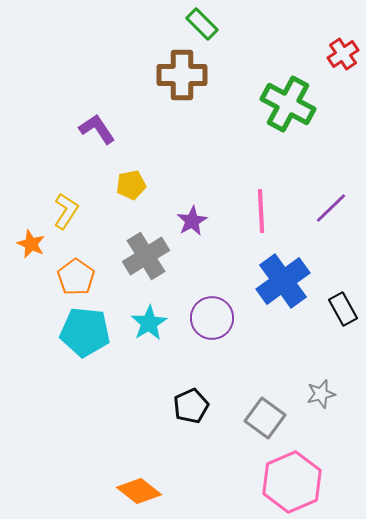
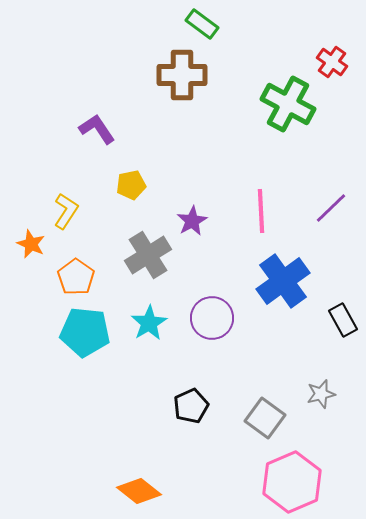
green rectangle: rotated 8 degrees counterclockwise
red cross: moved 11 px left, 8 px down; rotated 20 degrees counterclockwise
gray cross: moved 2 px right, 1 px up
black rectangle: moved 11 px down
